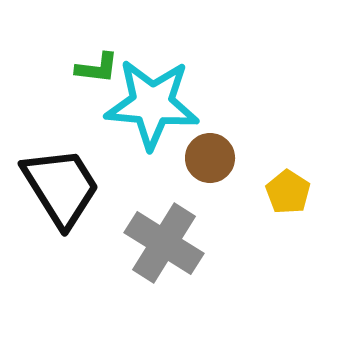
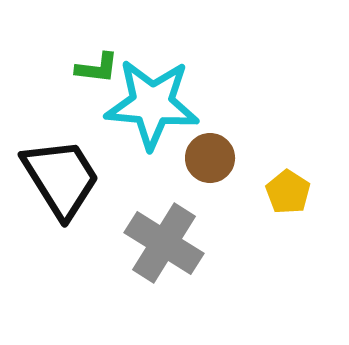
black trapezoid: moved 9 px up
